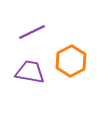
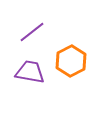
purple line: rotated 12 degrees counterclockwise
